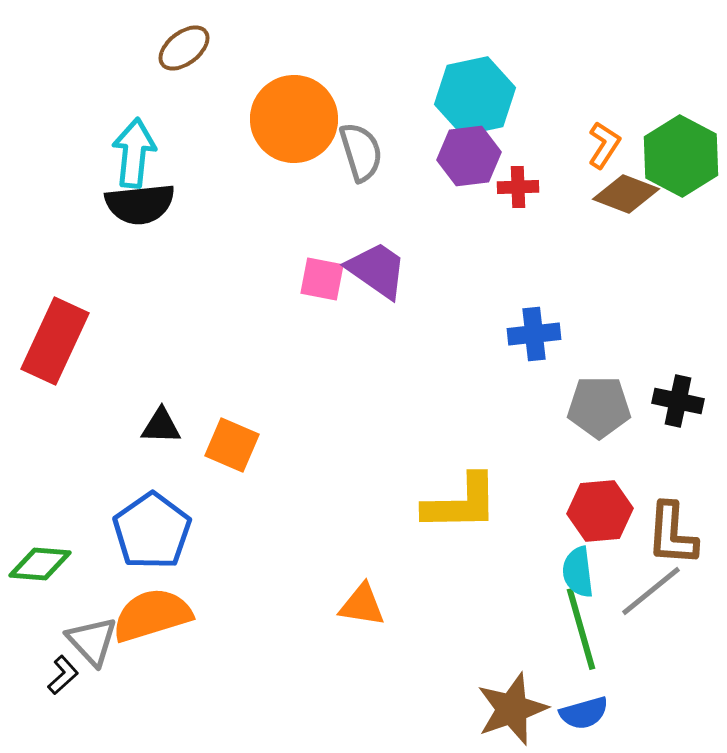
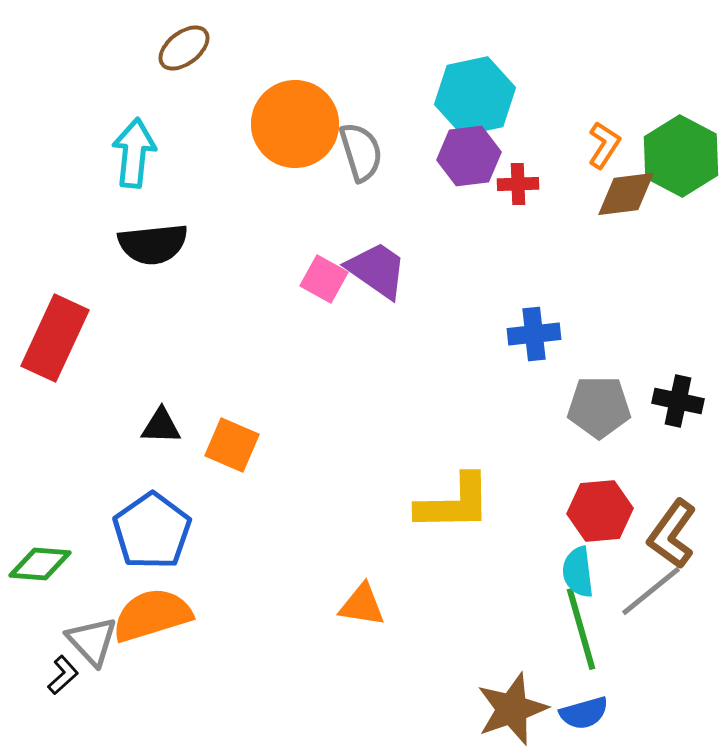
orange circle: moved 1 px right, 5 px down
red cross: moved 3 px up
brown diamond: rotated 28 degrees counterclockwise
black semicircle: moved 13 px right, 40 px down
pink square: moved 2 px right; rotated 18 degrees clockwise
red rectangle: moved 3 px up
yellow L-shape: moved 7 px left
brown L-shape: rotated 32 degrees clockwise
